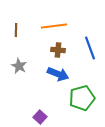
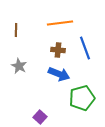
orange line: moved 6 px right, 3 px up
blue line: moved 5 px left
blue arrow: moved 1 px right
